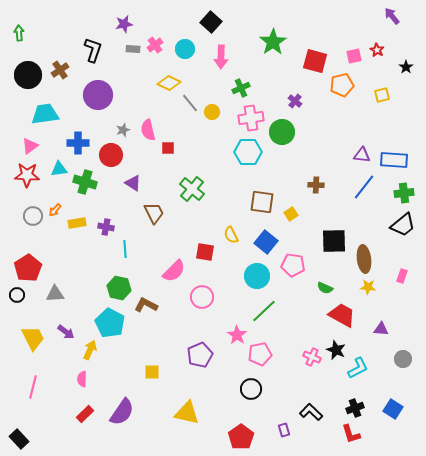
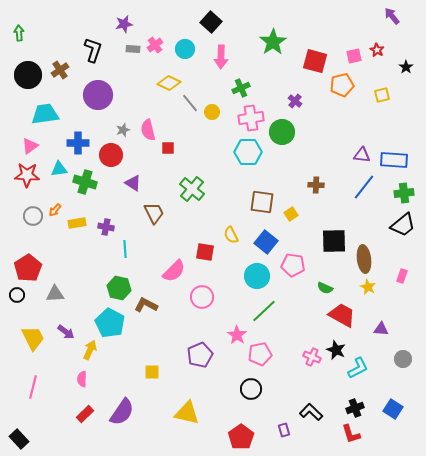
yellow star at (368, 287): rotated 21 degrees clockwise
